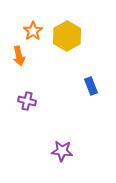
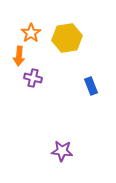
orange star: moved 2 px left, 2 px down
yellow hexagon: moved 2 px down; rotated 20 degrees clockwise
orange arrow: rotated 18 degrees clockwise
purple cross: moved 6 px right, 23 px up
